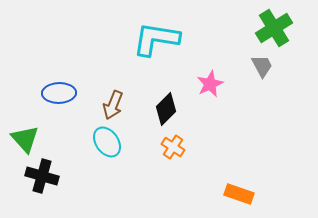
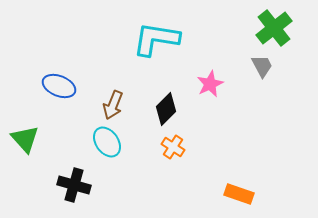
green cross: rotated 6 degrees counterclockwise
blue ellipse: moved 7 px up; rotated 24 degrees clockwise
black cross: moved 32 px right, 9 px down
